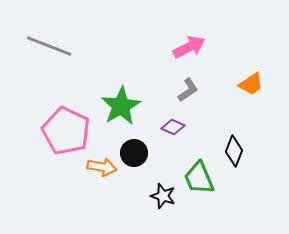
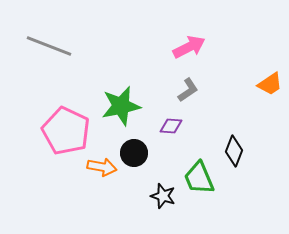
orange trapezoid: moved 19 px right
green star: rotated 18 degrees clockwise
purple diamond: moved 2 px left, 1 px up; rotated 20 degrees counterclockwise
